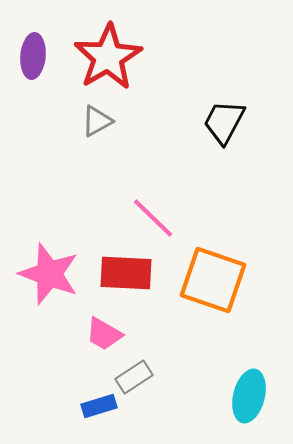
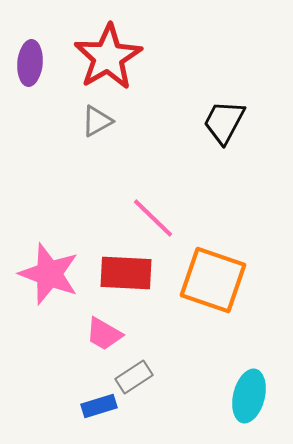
purple ellipse: moved 3 px left, 7 px down
